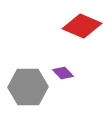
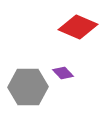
red diamond: moved 4 px left, 1 px down
